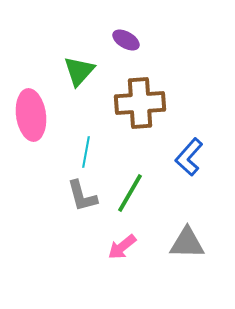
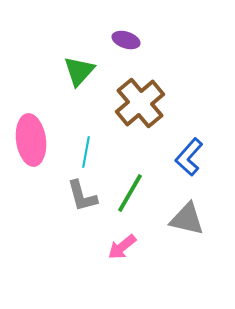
purple ellipse: rotated 12 degrees counterclockwise
brown cross: rotated 36 degrees counterclockwise
pink ellipse: moved 25 px down
gray triangle: moved 24 px up; rotated 12 degrees clockwise
